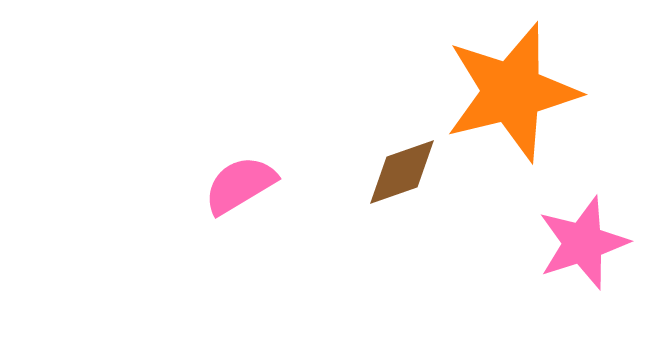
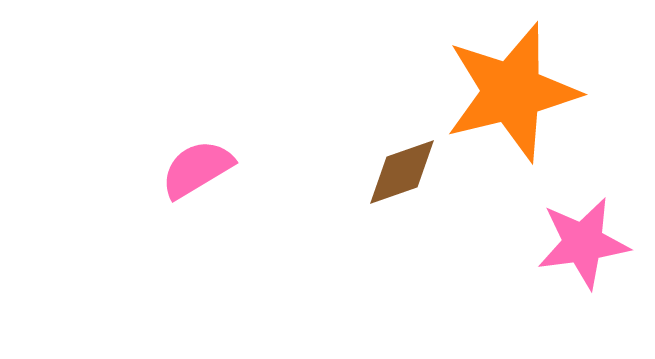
pink semicircle: moved 43 px left, 16 px up
pink star: rotated 10 degrees clockwise
